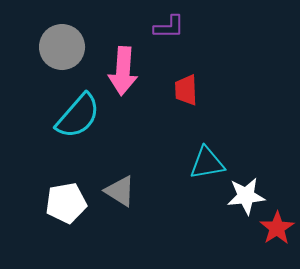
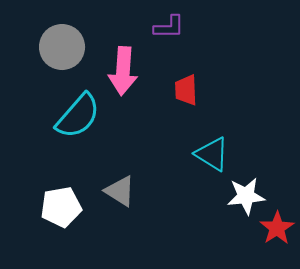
cyan triangle: moved 5 px right, 9 px up; rotated 42 degrees clockwise
white pentagon: moved 5 px left, 4 px down
